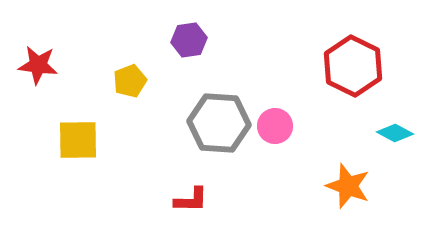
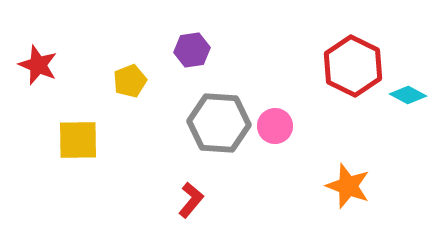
purple hexagon: moved 3 px right, 10 px down
red star: rotated 15 degrees clockwise
cyan diamond: moved 13 px right, 38 px up
red L-shape: rotated 51 degrees counterclockwise
